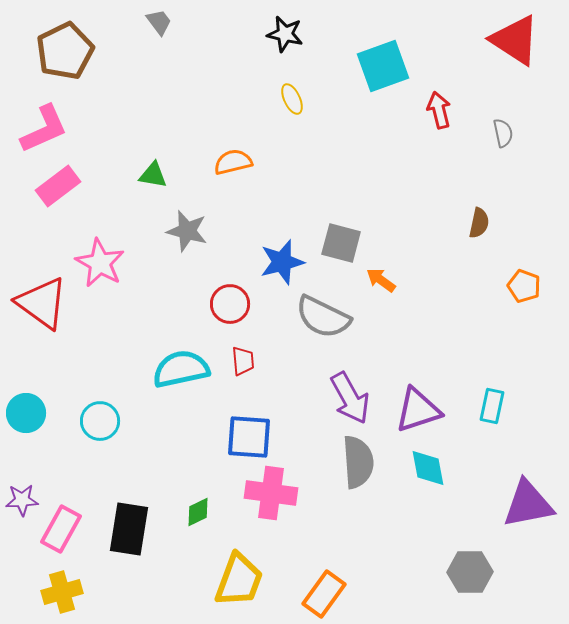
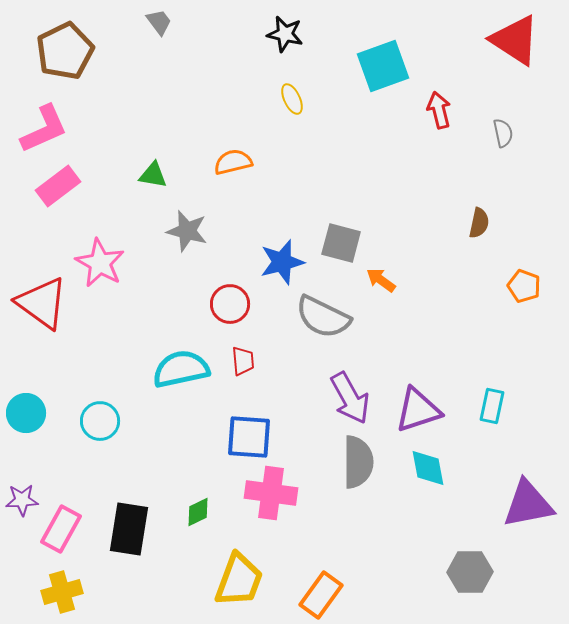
gray semicircle at (358, 462): rotated 4 degrees clockwise
orange rectangle at (324, 594): moved 3 px left, 1 px down
